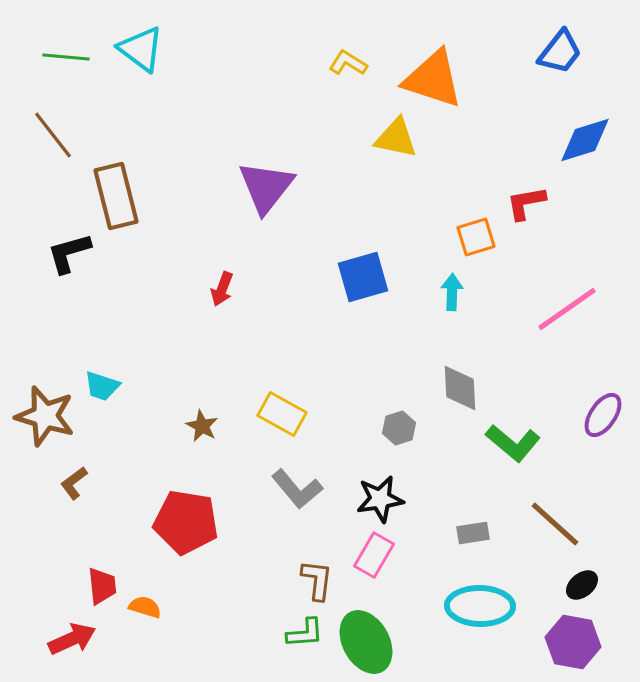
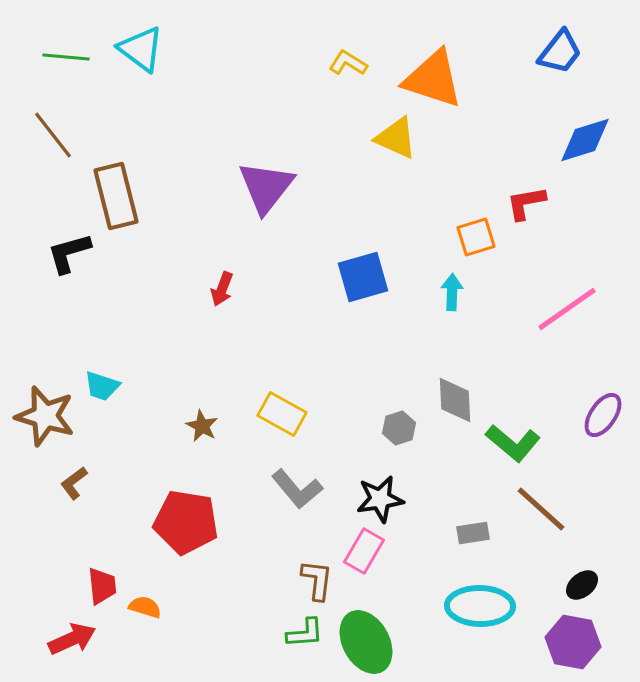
yellow triangle at (396, 138): rotated 12 degrees clockwise
gray diamond at (460, 388): moved 5 px left, 12 px down
brown line at (555, 524): moved 14 px left, 15 px up
pink rectangle at (374, 555): moved 10 px left, 4 px up
